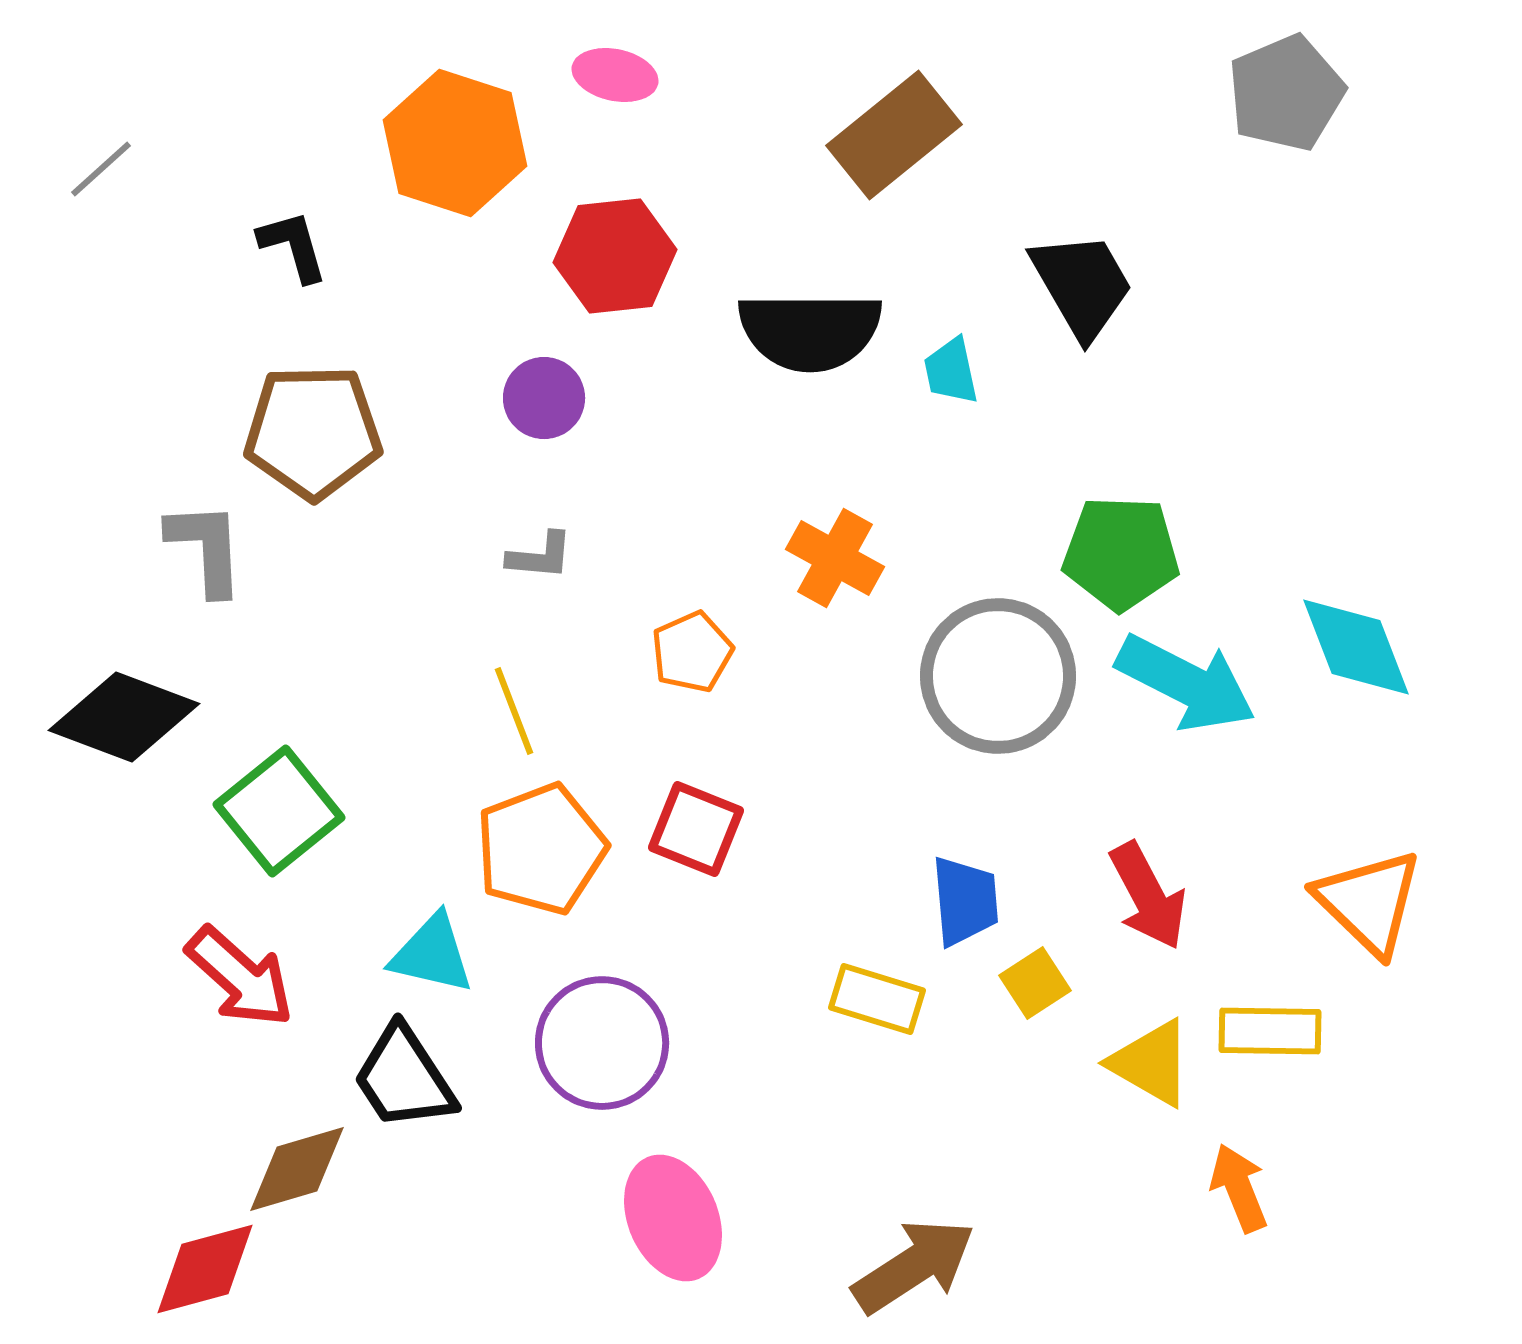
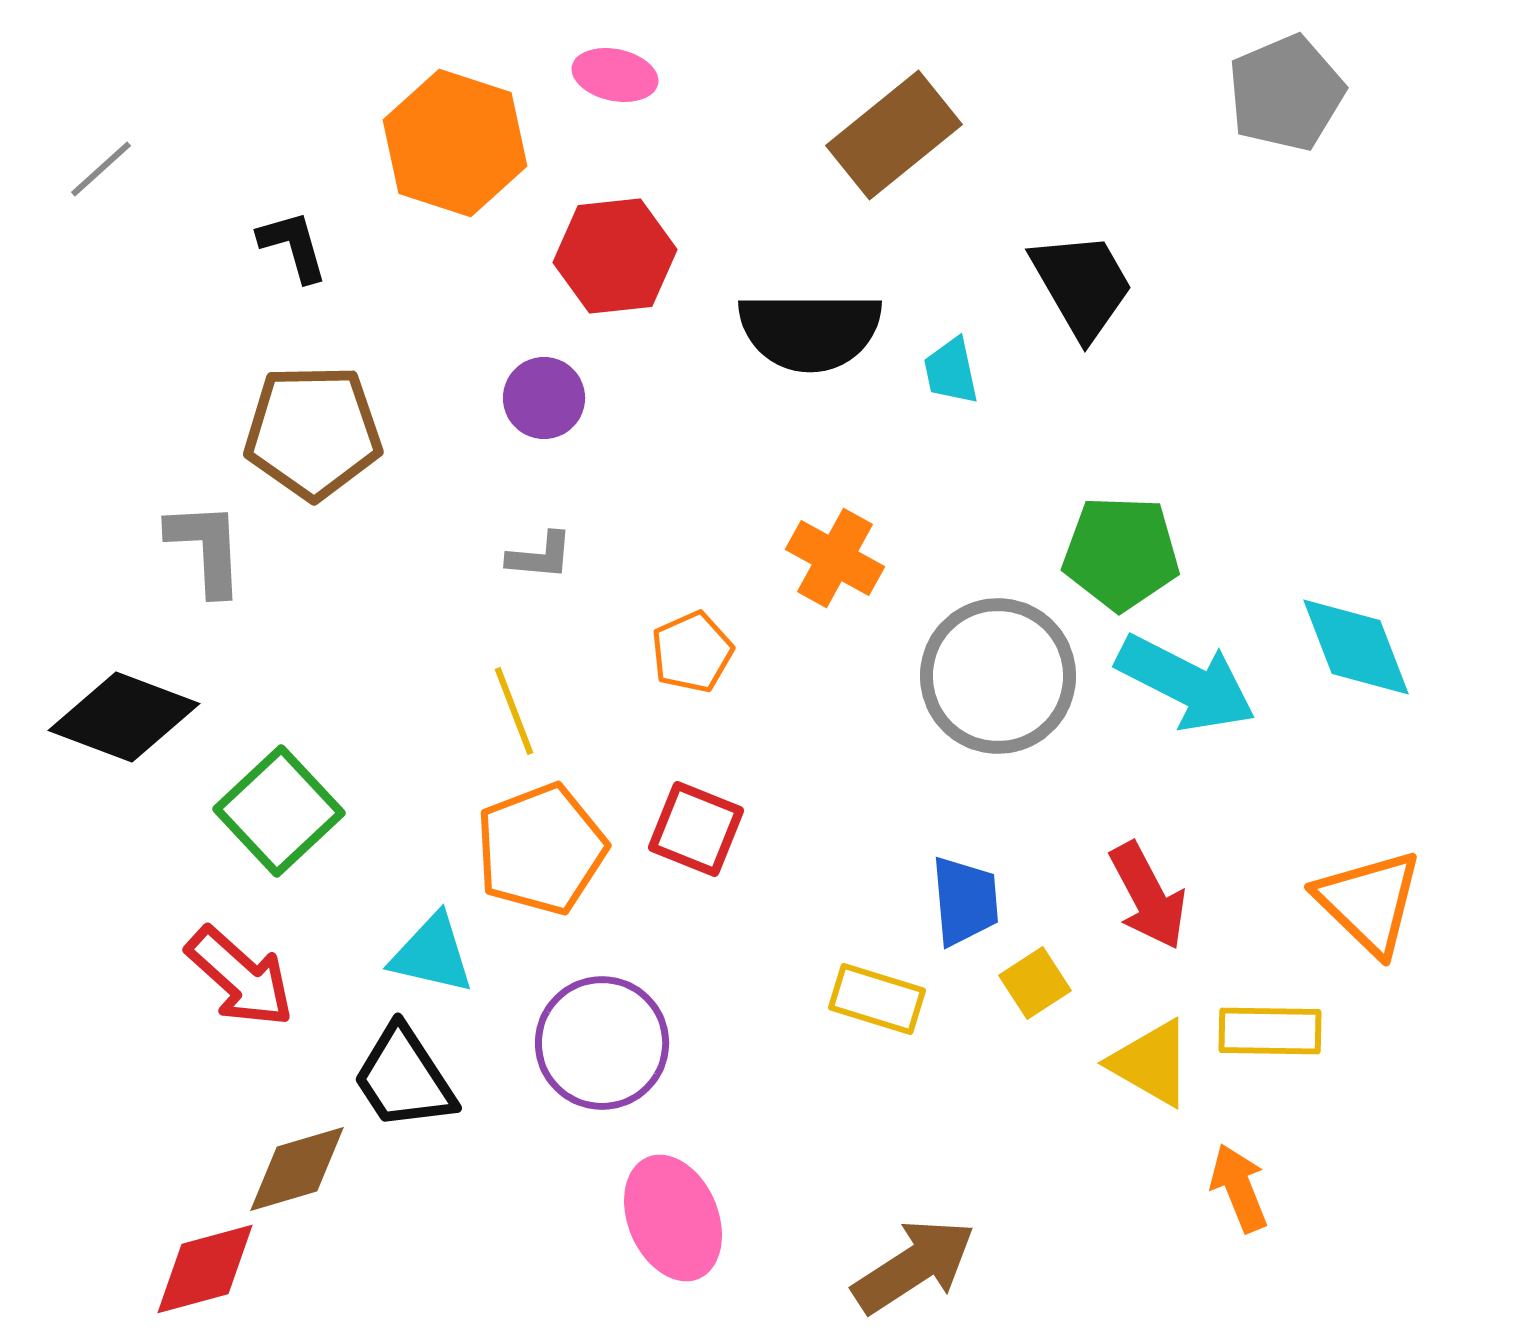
green square at (279, 811): rotated 4 degrees counterclockwise
